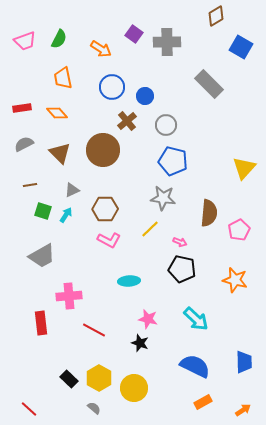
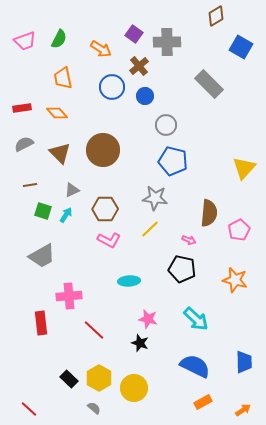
brown cross at (127, 121): moved 12 px right, 55 px up
gray star at (163, 198): moved 8 px left
pink arrow at (180, 242): moved 9 px right, 2 px up
red line at (94, 330): rotated 15 degrees clockwise
